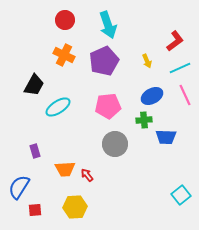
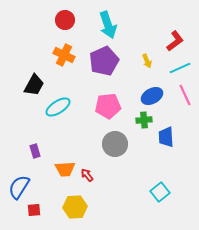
blue trapezoid: rotated 85 degrees clockwise
cyan square: moved 21 px left, 3 px up
red square: moved 1 px left
